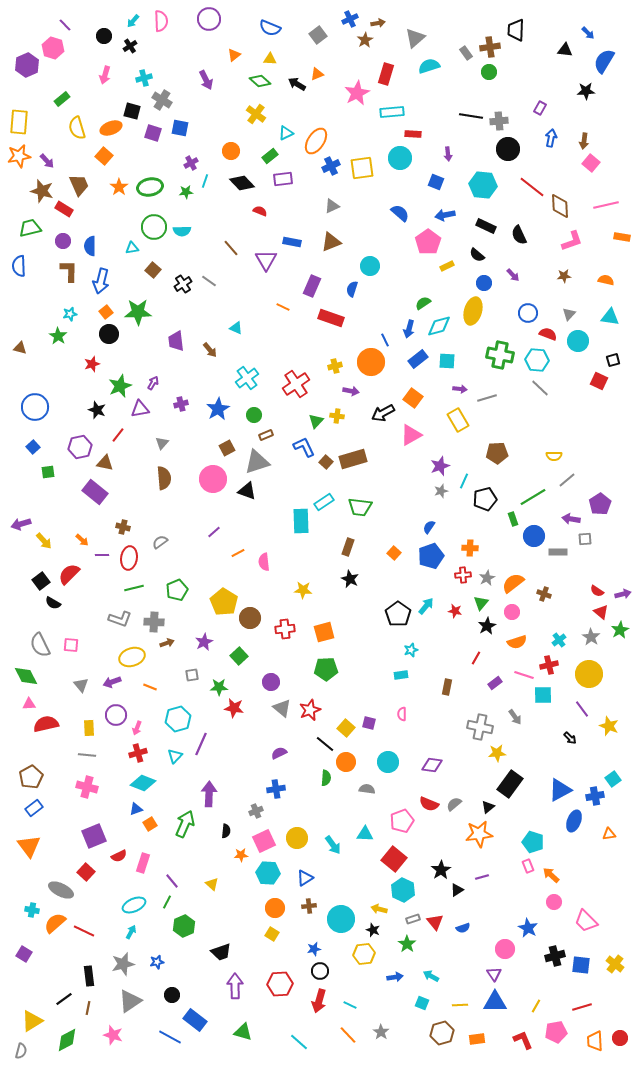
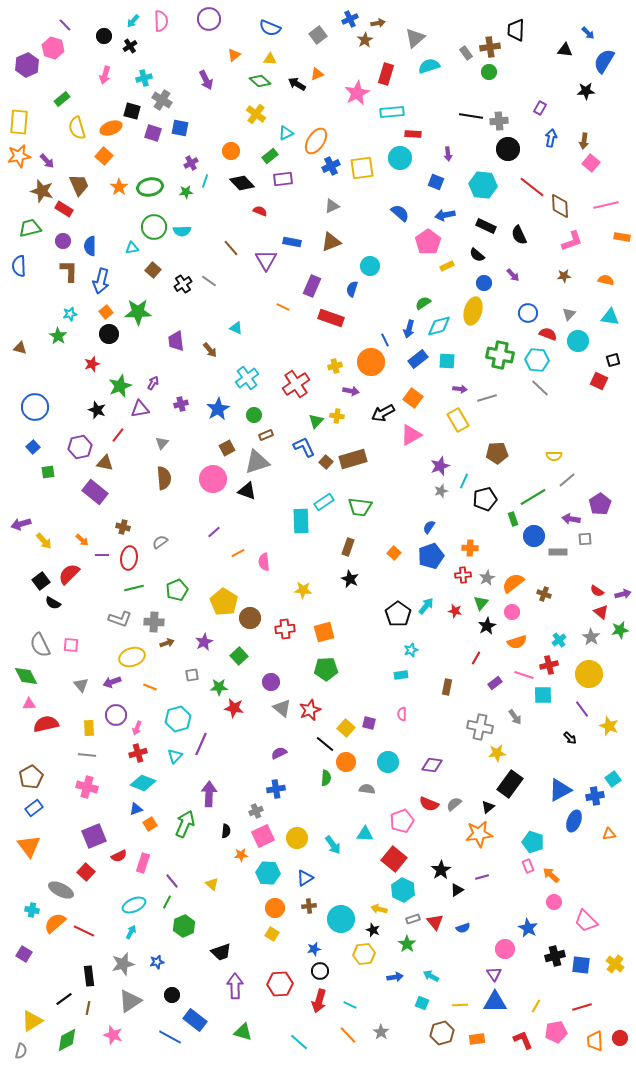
green star at (620, 630): rotated 18 degrees clockwise
pink square at (264, 841): moved 1 px left, 5 px up
